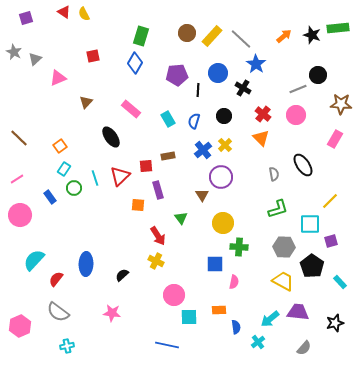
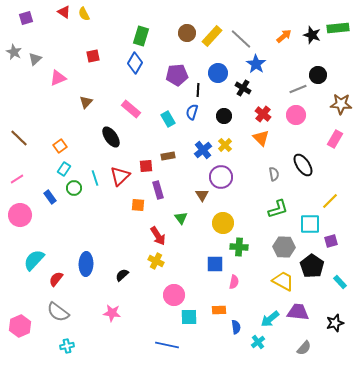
blue semicircle at (194, 121): moved 2 px left, 9 px up
